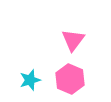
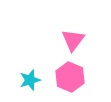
pink hexagon: moved 2 px up
